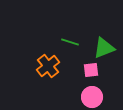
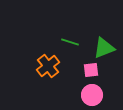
pink circle: moved 2 px up
